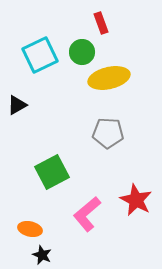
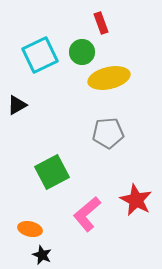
gray pentagon: rotated 8 degrees counterclockwise
